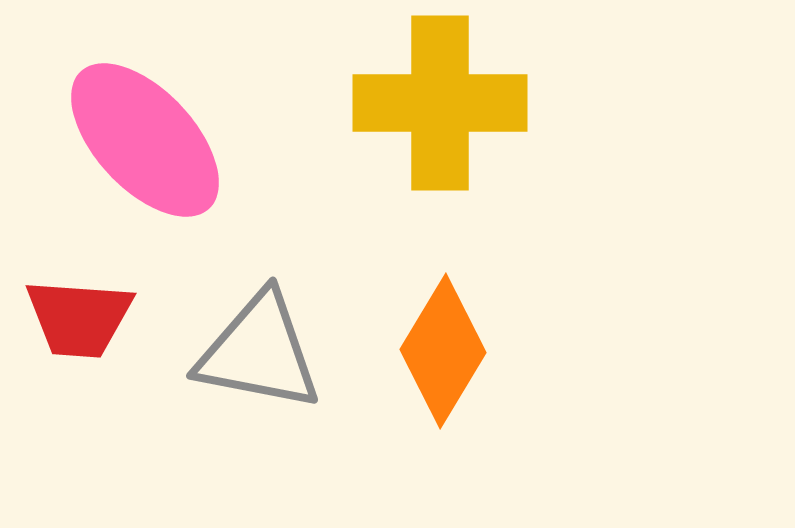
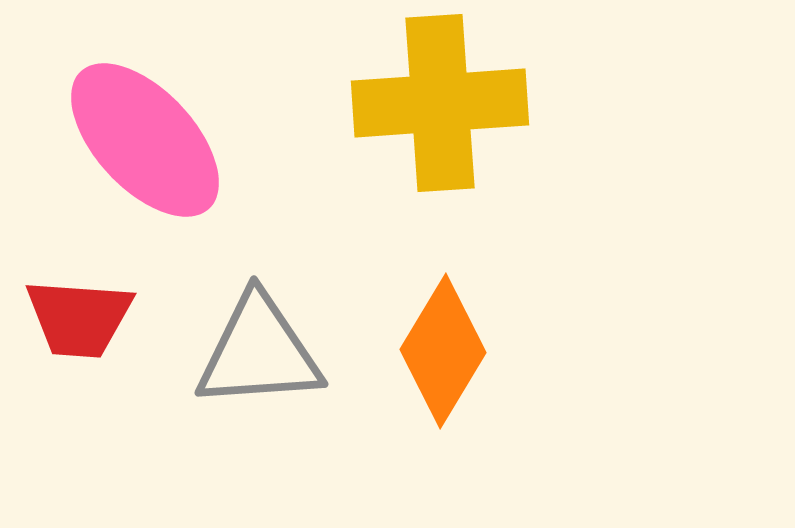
yellow cross: rotated 4 degrees counterclockwise
gray triangle: rotated 15 degrees counterclockwise
